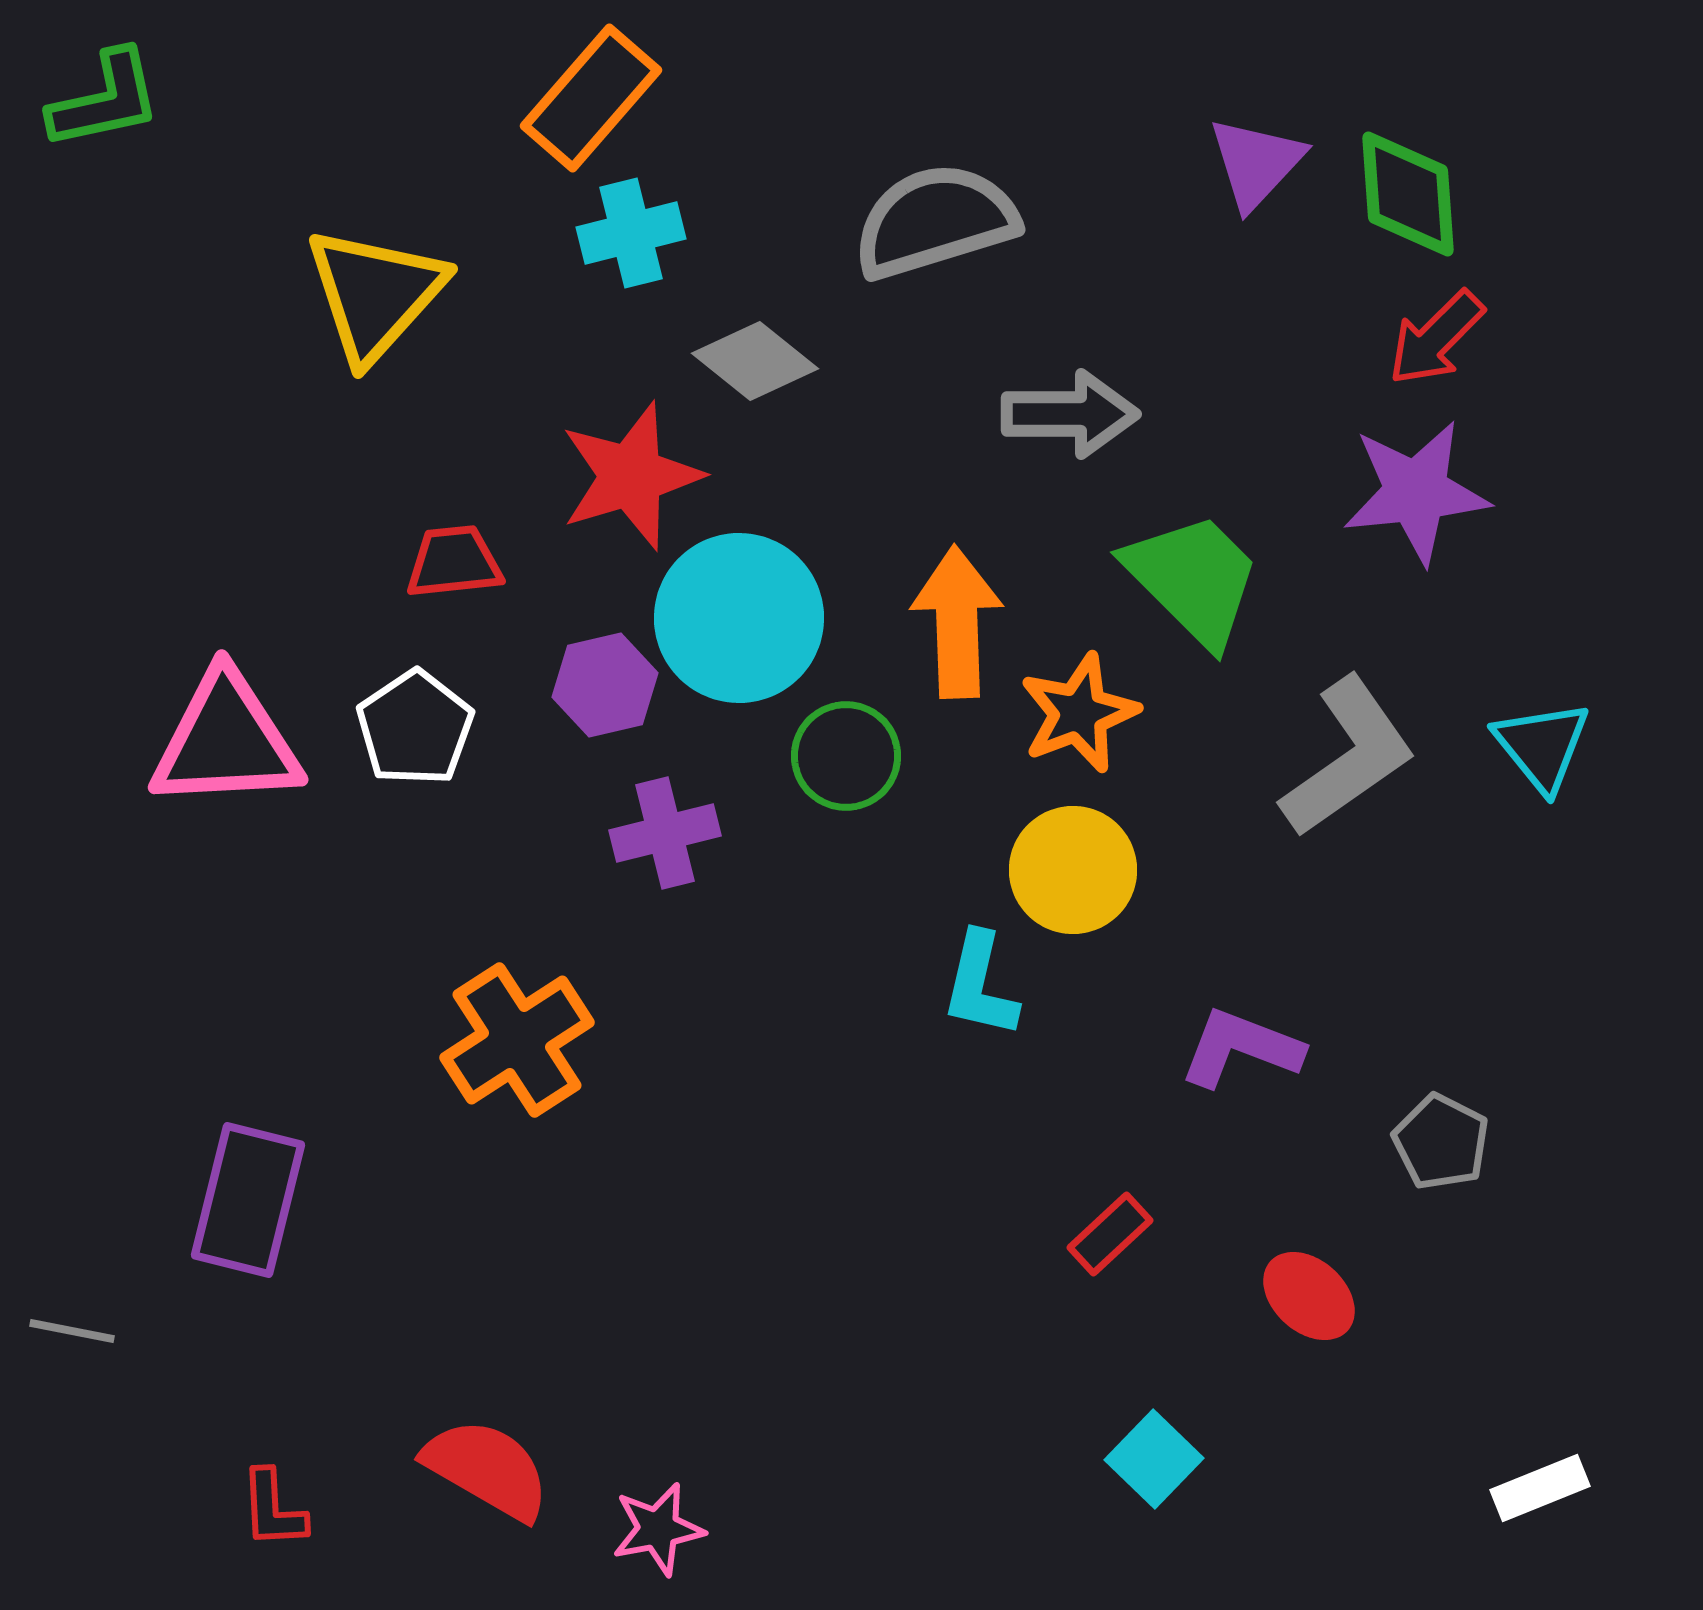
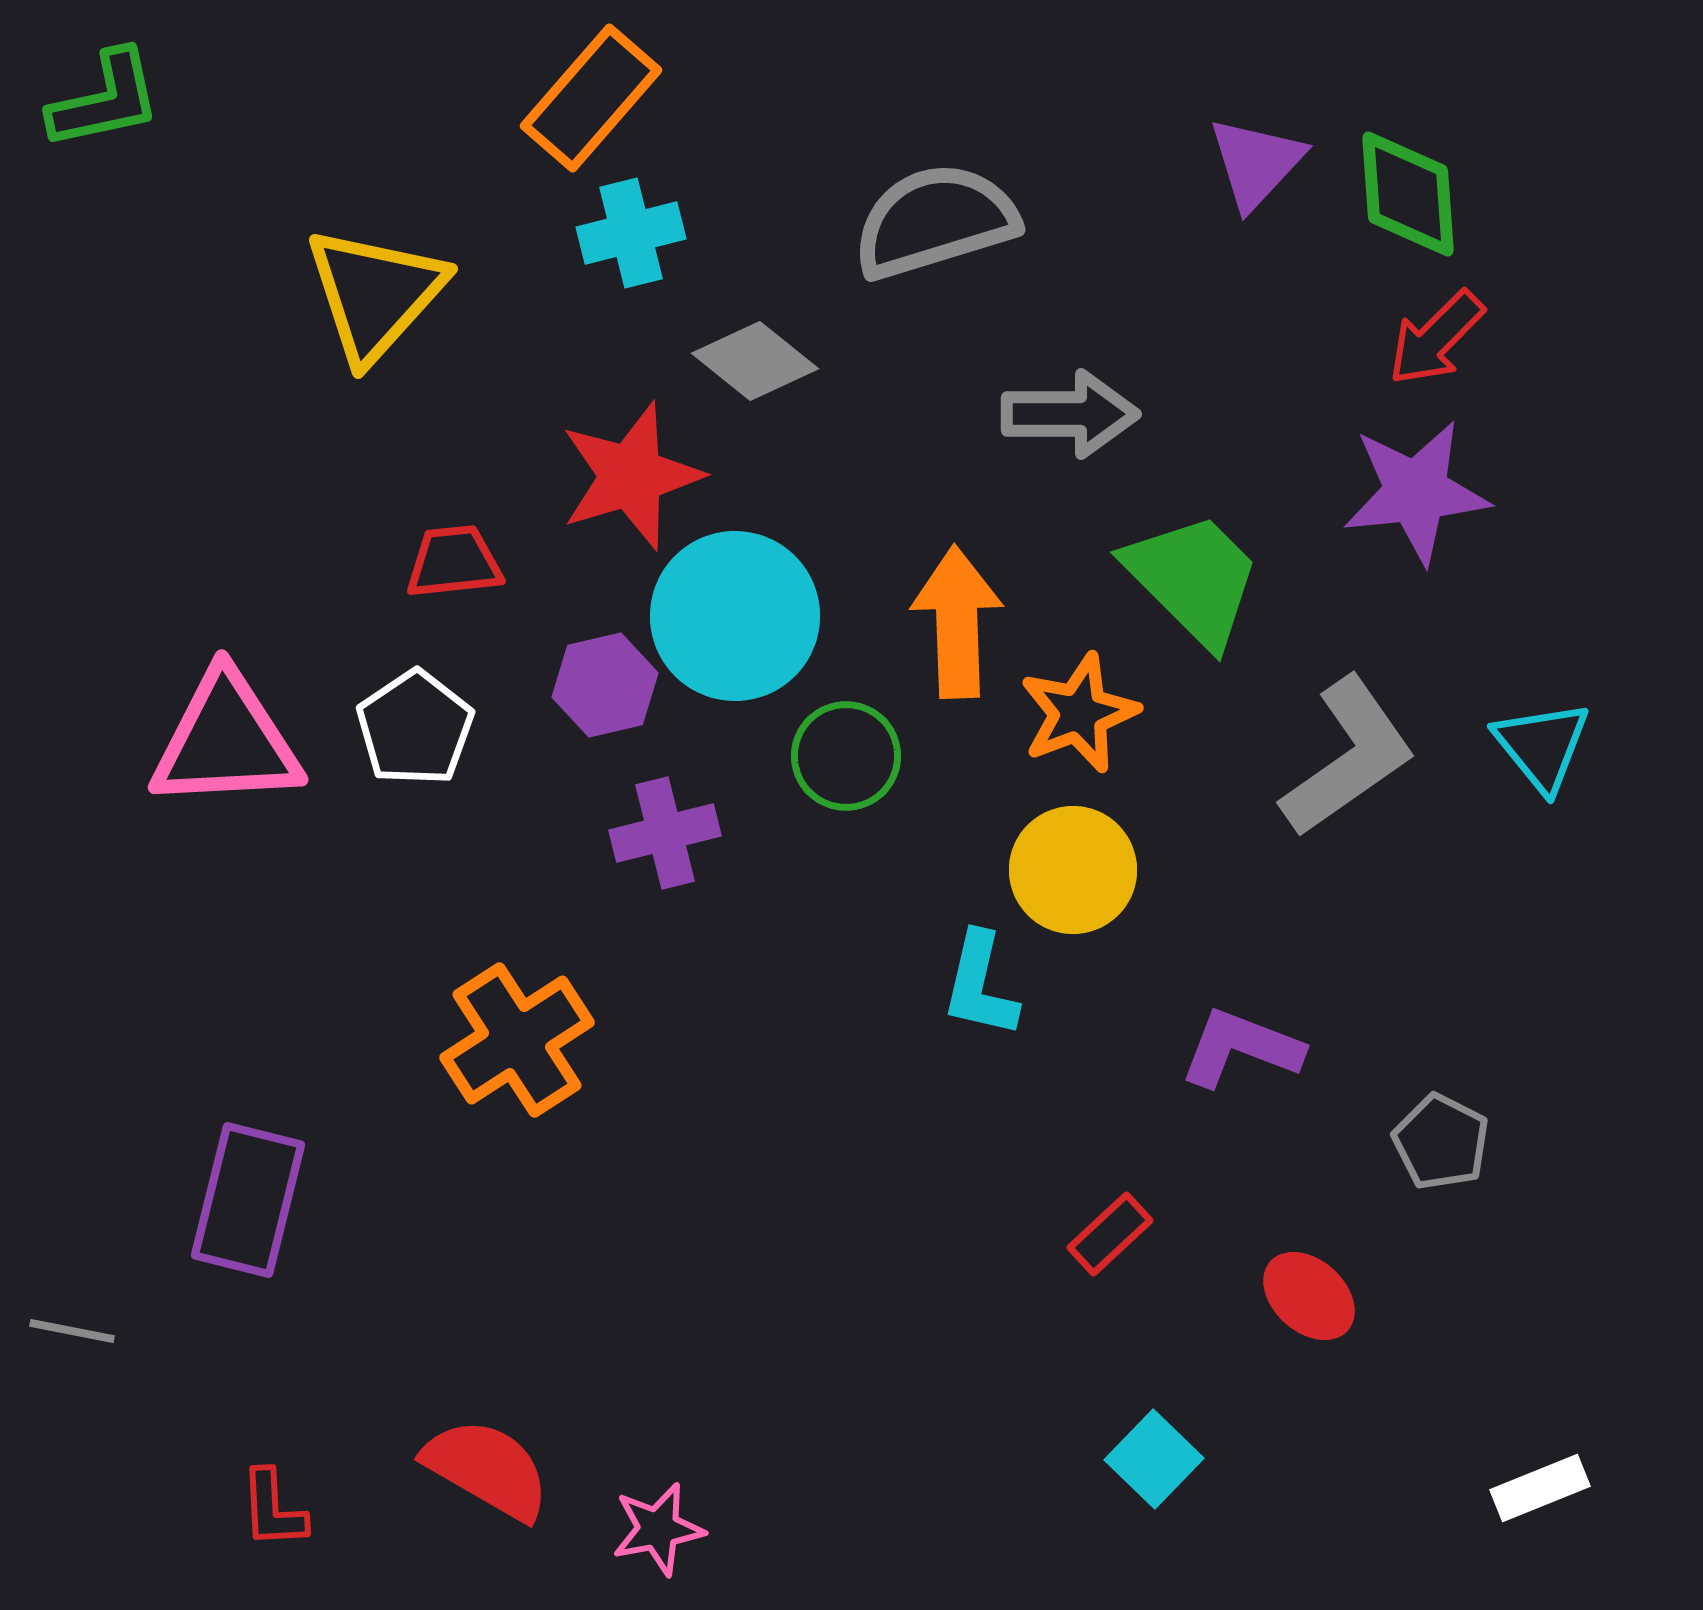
cyan circle: moved 4 px left, 2 px up
